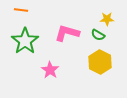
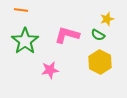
yellow star: rotated 16 degrees counterclockwise
pink L-shape: moved 2 px down
pink star: rotated 30 degrees clockwise
